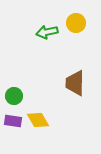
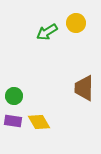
green arrow: rotated 20 degrees counterclockwise
brown trapezoid: moved 9 px right, 5 px down
yellow diamond: moved 1 px right, 2 px down
